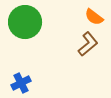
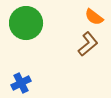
green circle: moved 1 px right, 1 px down
